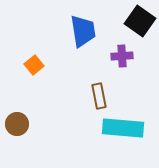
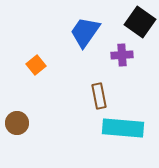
black square: moved 1 px down
blue trapezoid: moved 2 px right, 1 px down; rotated 136 degrees counterclockwise
purple cross: moved 1 px up
orange square: moved 2 px right
brown circle: moved 1 px up
